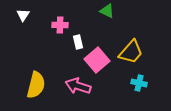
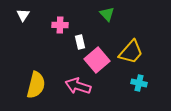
green triangle: moved 3 px down; rotated 21 degrees clockwise
white rectangle: moved 2 px right
